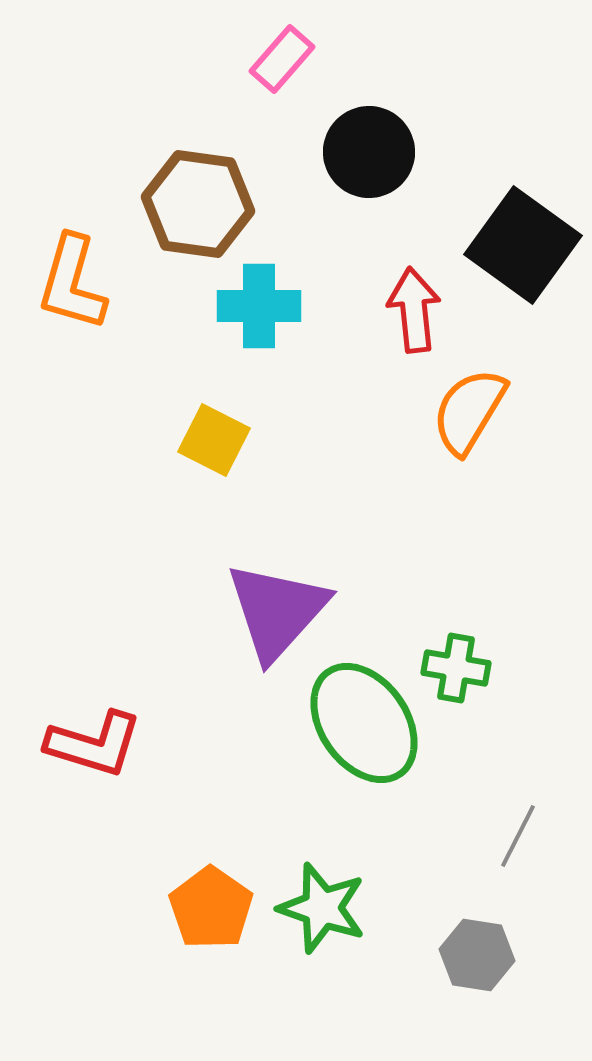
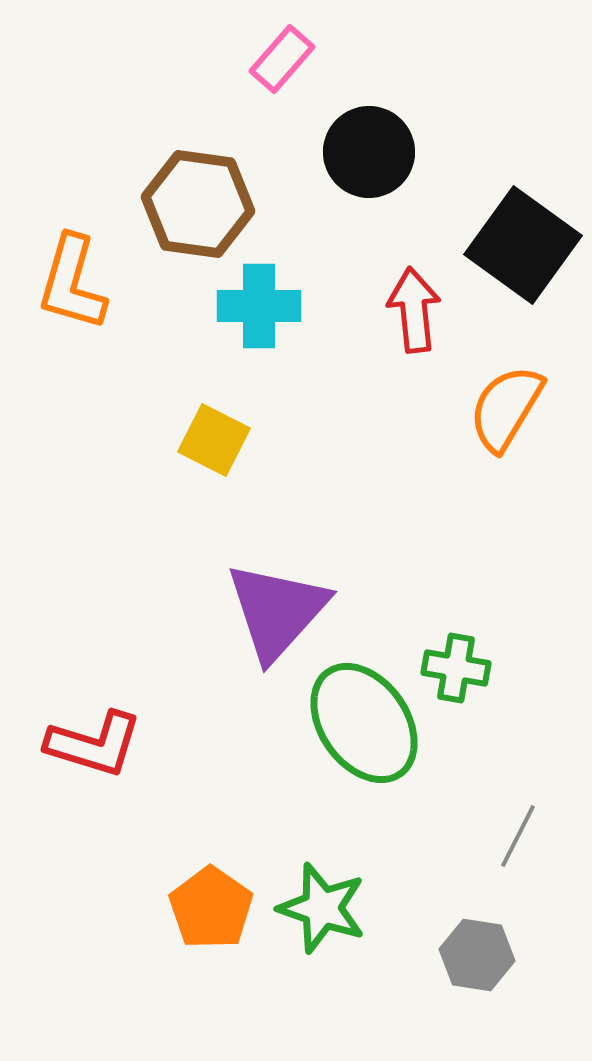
orange semicircle: moved 37 px right, 3 px up
